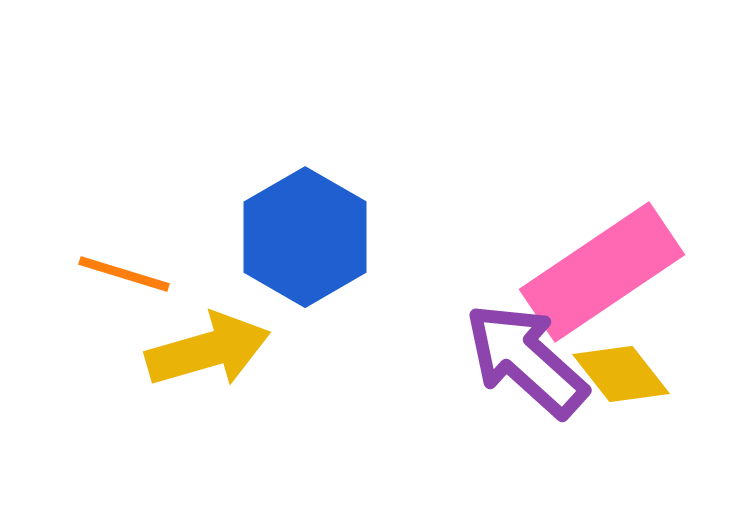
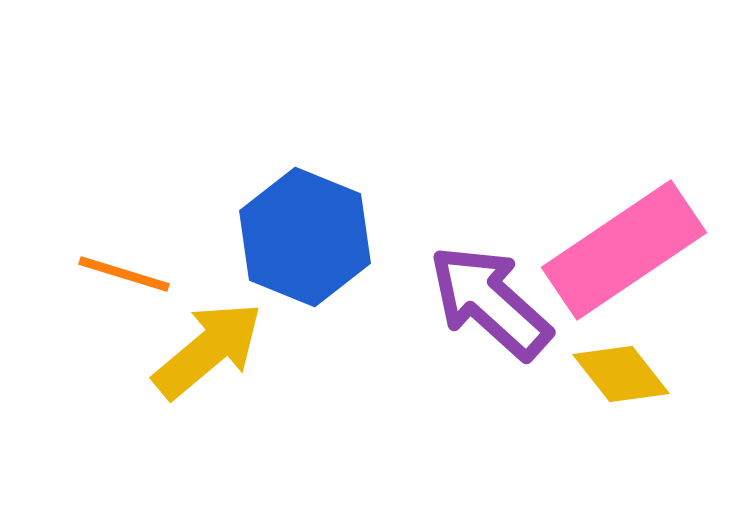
blue hexagon: rotated 8 degrees counterclockwise
pink rectangle: moved 22 px right, 22 px up
yellow arrow: rotated 24 degrees counterclockwise
purple arrow: moved 36 px left, 58 px up
